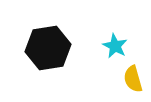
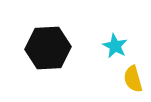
black hexagon: rotated 6 degrees clockwise
